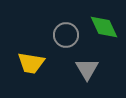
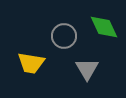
gray circle: moved 2 px left, 1 px down
